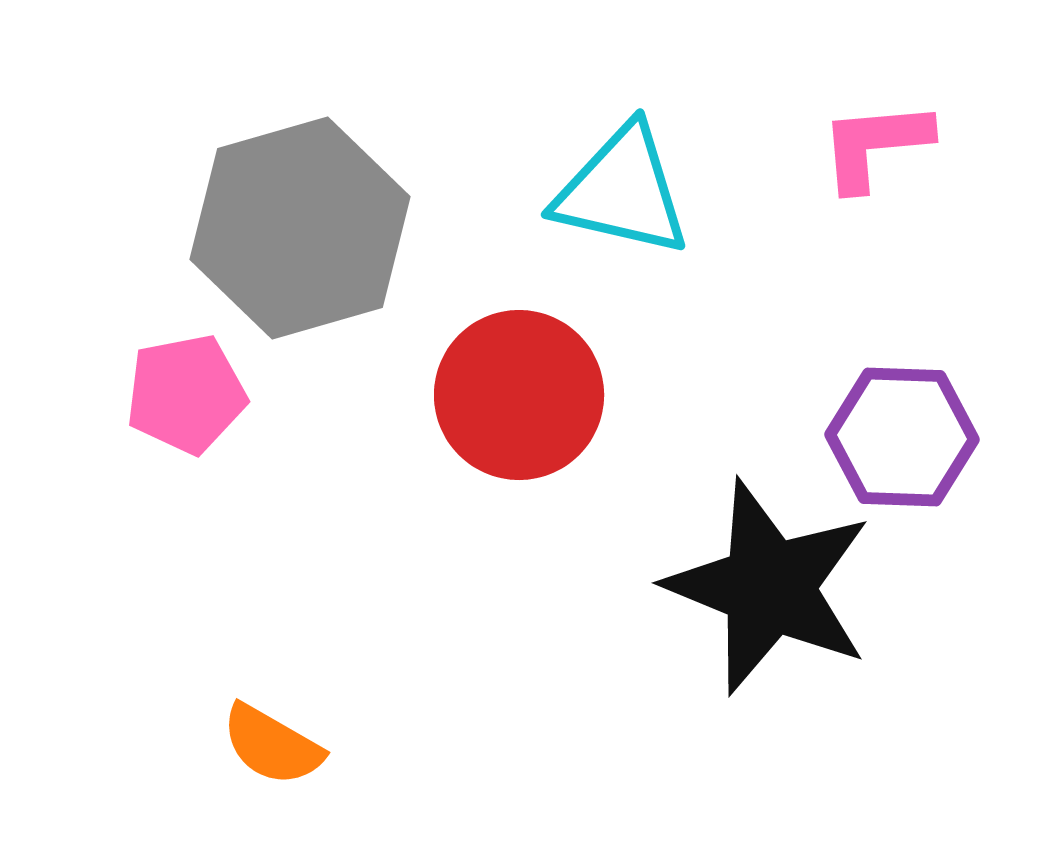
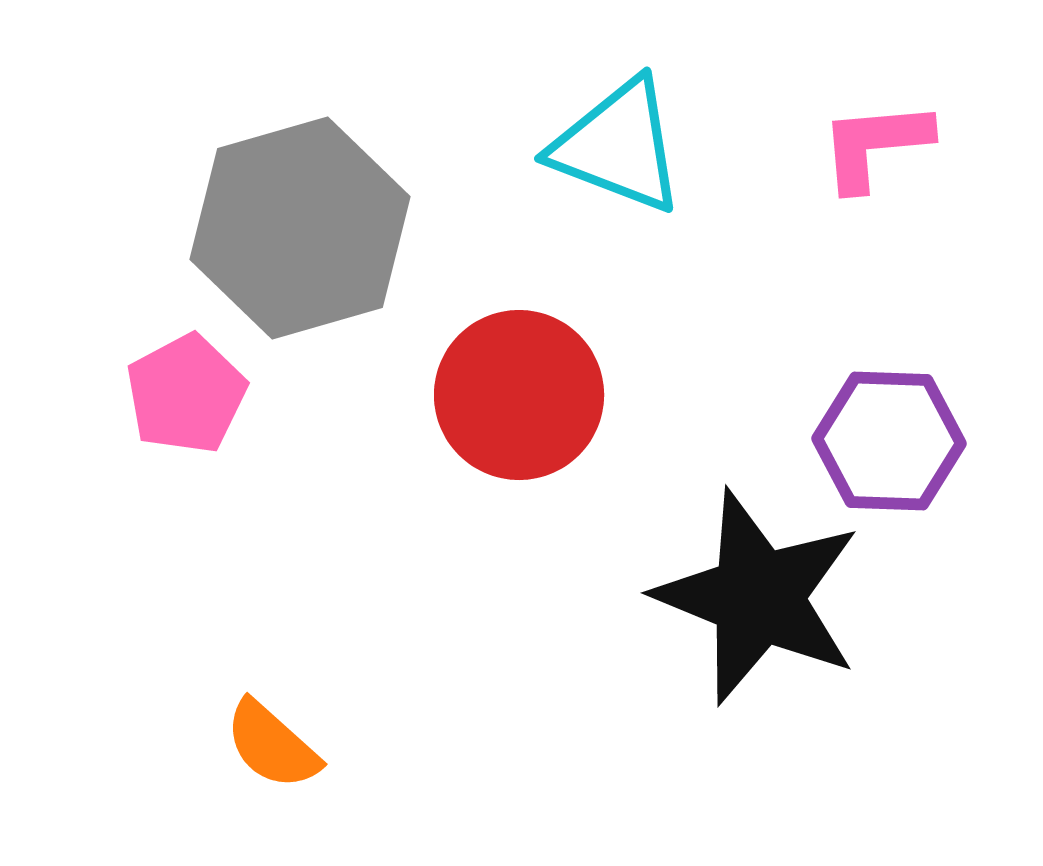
cyan triangle: moved 4 px left, 45 px up; rotated 8 degrees clockwise
pink pentagon: rotated 17 degrees counterclockwise
purple hexagon: moved 13 px left, 4 px down
black star: moved 11 px left, 10 px down
orange semicircle: rotated 12 degrees clockwise
